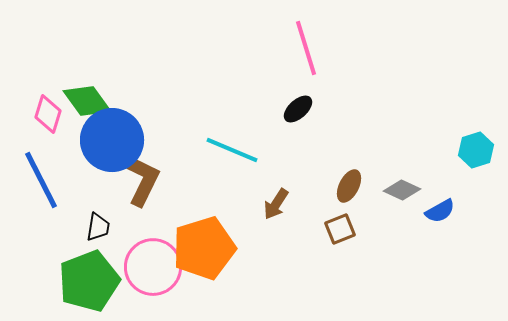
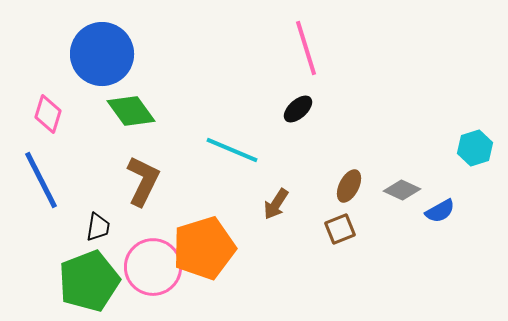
green diamond: moved 44 px right, 10 px down
blue circle: moved 10 px left, 86 px up
cyan hexagon: moved 1 px left, 2 px up
